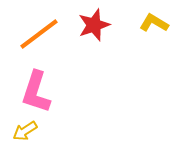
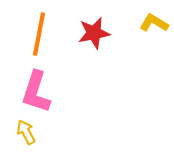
red star: moved 8 px down; rotated 8 degrees clockwise
orange line: rotated 42 degrees counterclockwise
yellow arrow: moved 1 px right, 1 px down; rotated 95 degrees clockwise
